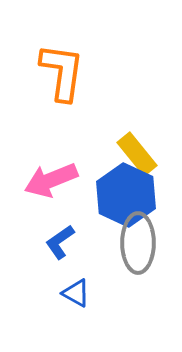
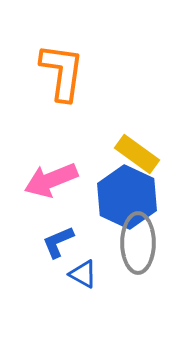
yellow rectangle: rotated 15 degrees counterclockwise
blue hexagon: moved 1 px right, 2 px down
blue L-shape: moved 2 px left; rotated 12 degrees clockwise
blue triangle: moved 7 px right, 19 px up
